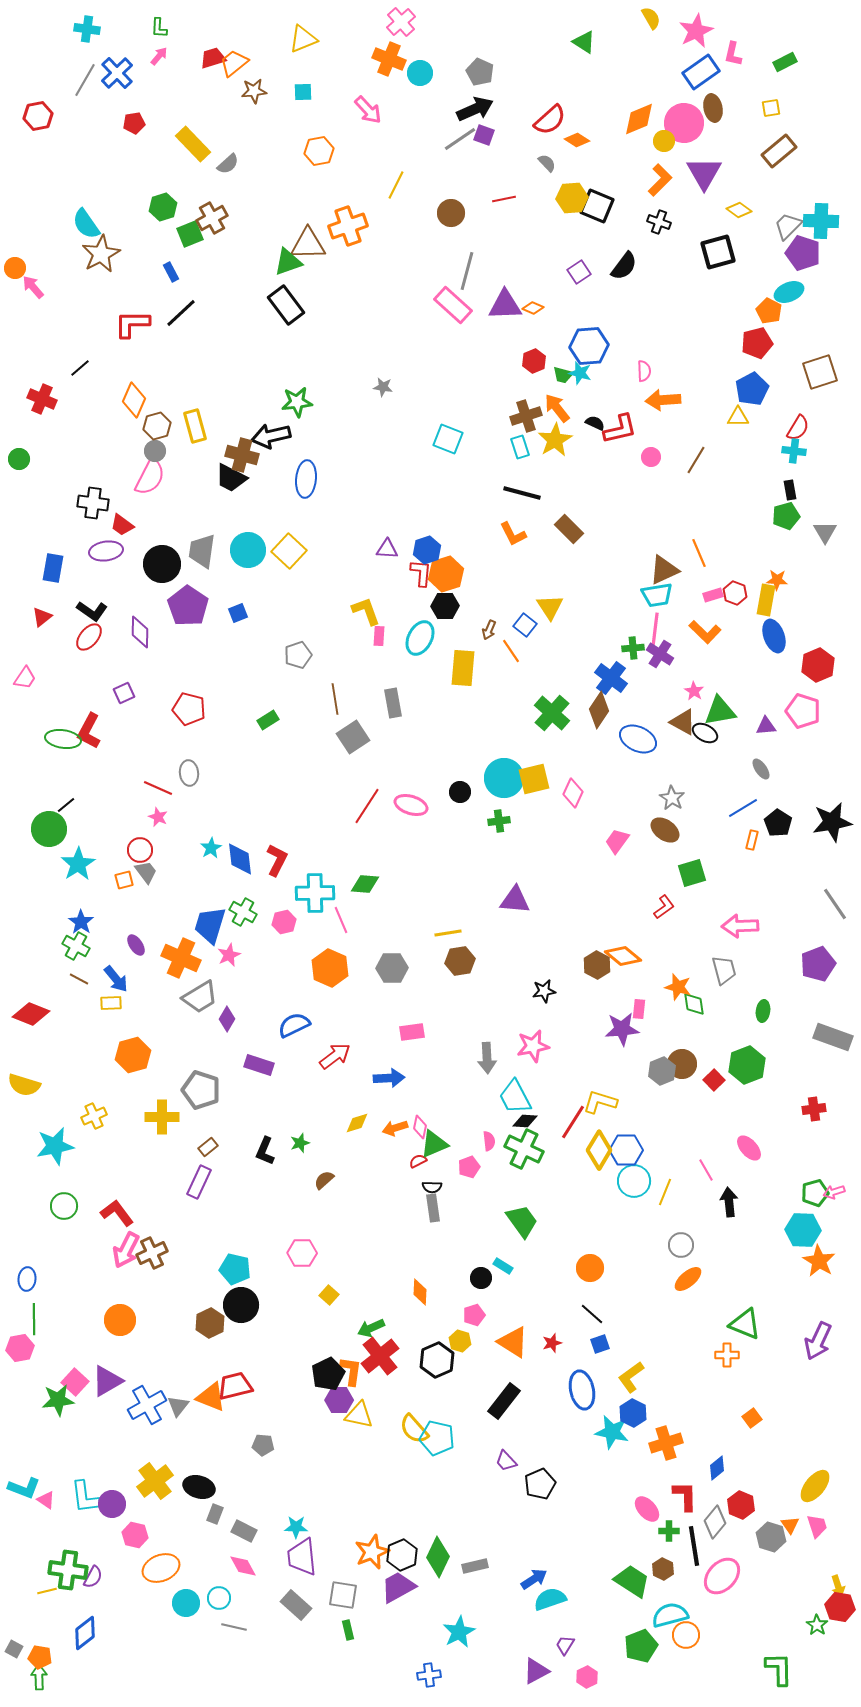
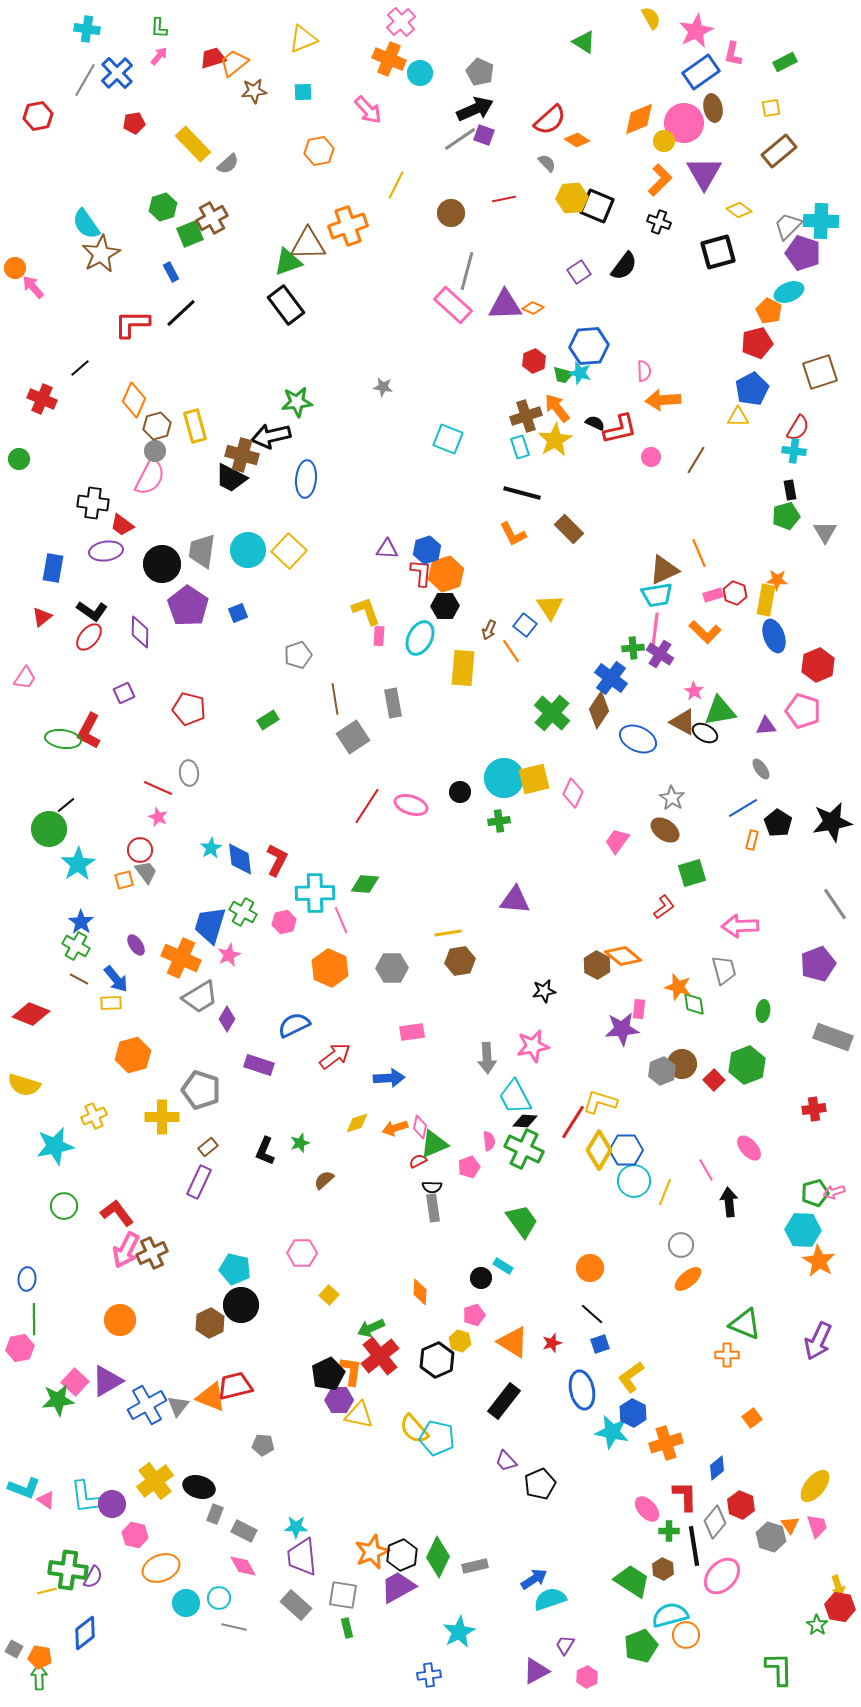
green rectangle at (348, 1630): moved 1 px left, 2 px up
